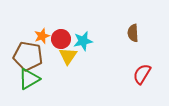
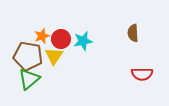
yellow triangle: moved 14 px left
red semicircle: rotated 120 degrees counterclockwise
green triangle: rotated 10 degrees counterclockwise
